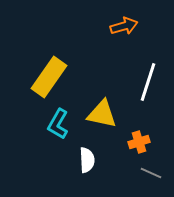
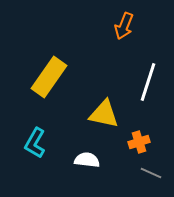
orange arrow: rotated 128 degrees clockwise
yellow triangle: moved 2 px right
cyan L-shape: moved 23 px left, 19 px down
white semicircle: rotated 80 degrees counterclockwise
